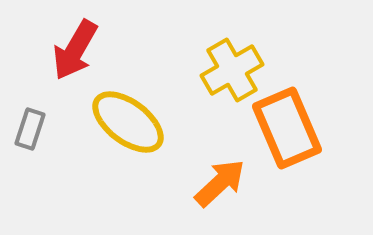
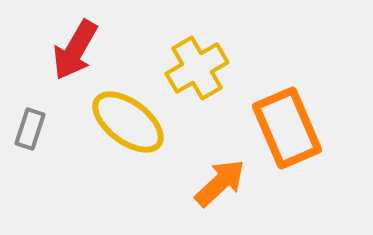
yellow cross: moved 35 px left, 2 px up
